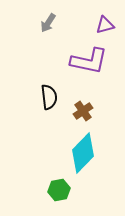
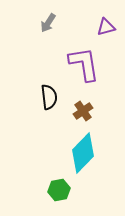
purple triangle: moved 1 px right, 2 px down
purple L-shape: moved 5 px left, 3 px down; rotated 111 degrees counterclockwise
